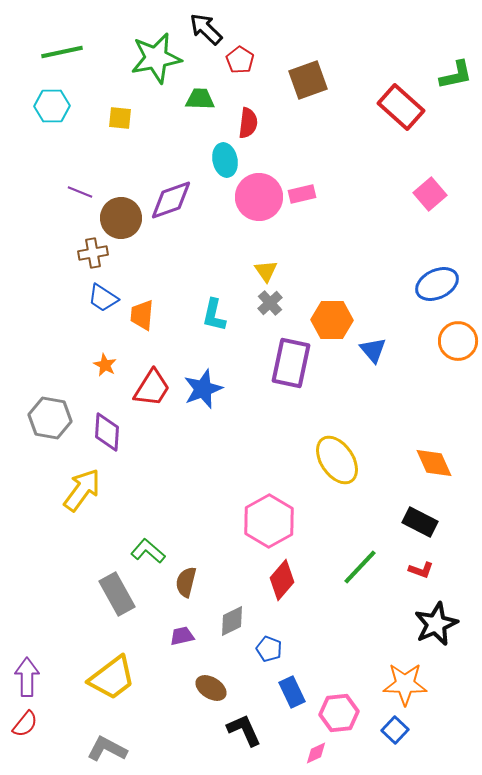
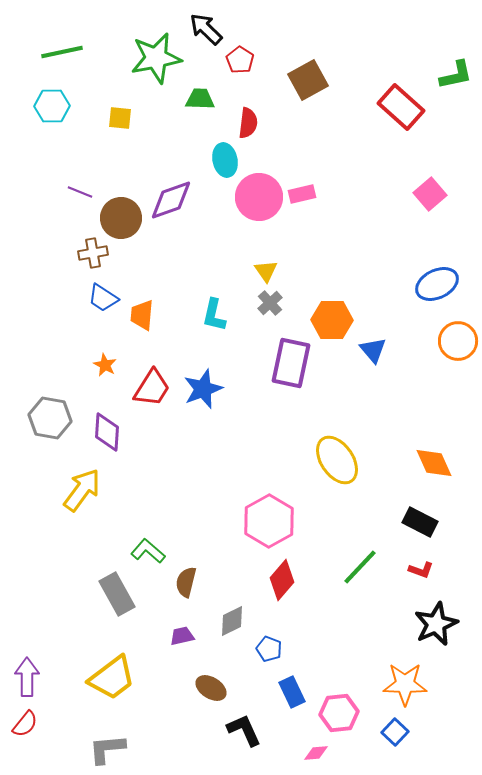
brown square at (308, 80): rotated 9 degrees counterclockwise
blue square at (395, 730): moved 2 px down
gray L-shape at (107, 749): rotated 33 degrees counterclockwise
pink diamond at (316, 753): rotated 20 degrees clockwise
